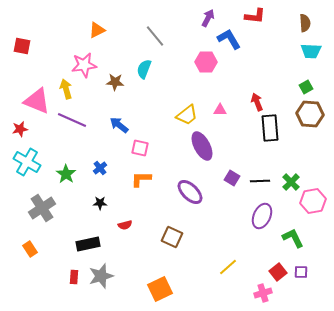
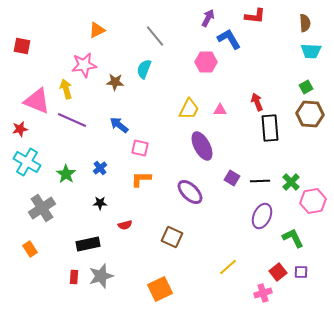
yellow trapezoid at (187, 115): moved 2 px right, 6 px up; rotated 25 degrees counterclockwise
